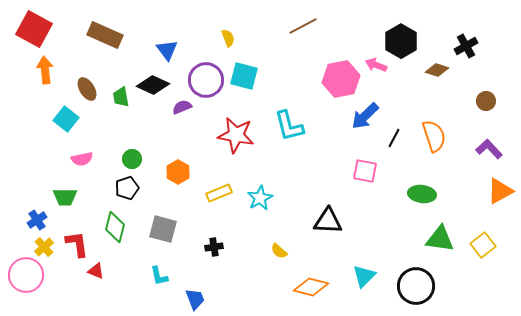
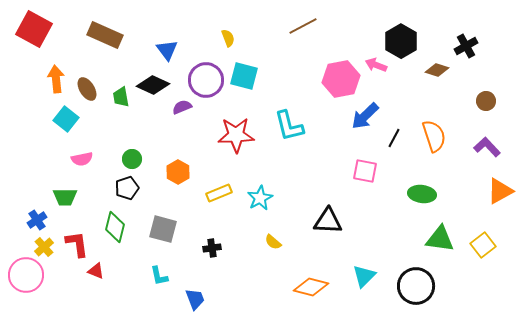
orange arrow at (45, 70): moved 11 px right, 9 px down
red star at (236, 135): rotated 12 degrees counterclockwise
purple L-shape at (489, 149): moved 2 px left, 2 px up
black cross at (214, 247): moved 2 px left, 1 px down
yellow semicircle at (279, 251): moved 6 px left, 9 px up
